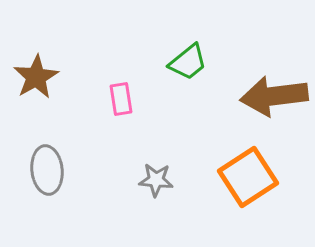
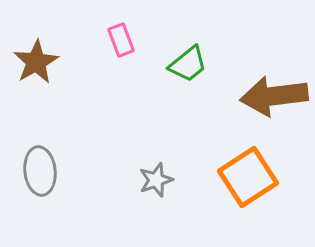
green trapezoid: moved 2 px down
brown star: moved 15 px up
pink rectangle: moved 59 px up; rotated 12 degrees counterclockwise
gray ellipse: moved 7 px left, 1 px down
gray star: rotated 24 degrees counterclockwise
